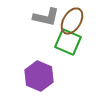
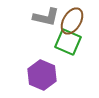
purple hexagon: moved 3 px right, 1 px up
